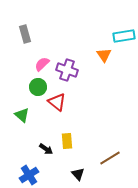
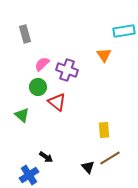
cyan rectangle: moved 5 px up
yellow rectangle: moved 37 px right, 11 px up
black arrow: moved 8 px down
black triangle: moved 10 px right, 7 px up
